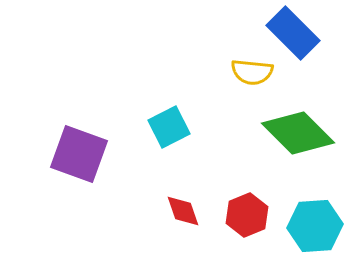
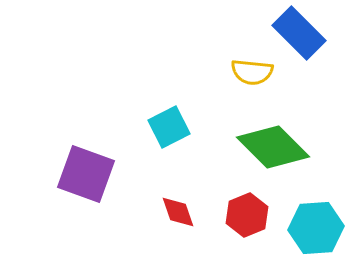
blue rectangle: moved 6 px right
green diamond: moved 25 px left, 14 px down
purple square: moved 7 px right, 20 px down
red diamond: moved 5 px left, 1 px down
cyan hexagon: moved 1 px right, 2 px down
